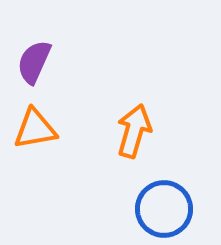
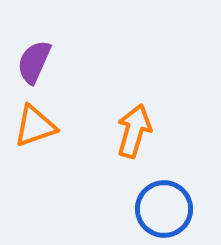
orange triangle: moved 3 px up; rotated 9 degrees counterclockwise
